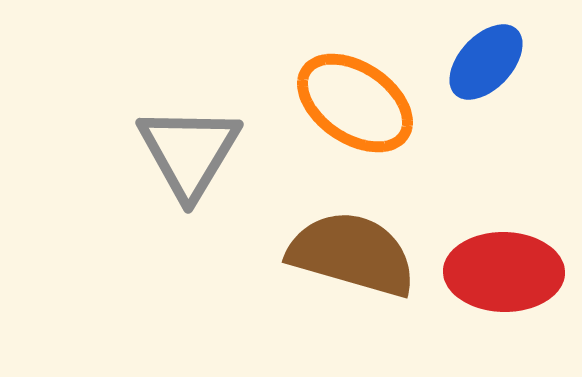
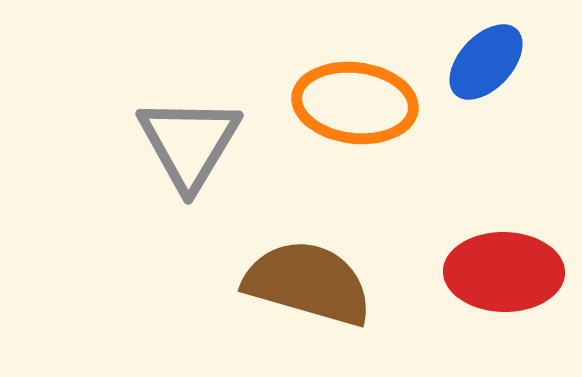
orange ellipse: rotated 27 degrees counterclockwise
gray triangle: moved 9 px up
brown semicircle: moved 44 px left, 29 px down
